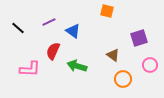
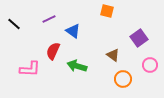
purple line: moved 3 px up
black line: moved 4 px left, 4 px up
purple square: rotated 18 degrees counterclockwise
